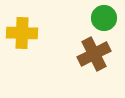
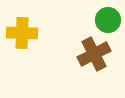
green circle: moved 4 px right, 2 px down
